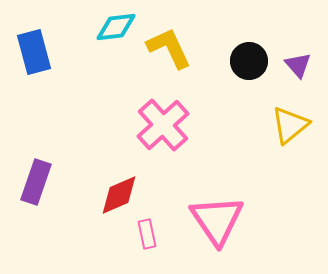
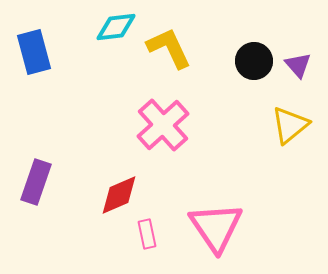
black circle: moved 5 px right
pink triangle: moved 1 px left, 7 px down
